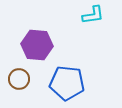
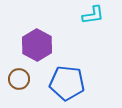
purple hexagon: rotated 24 degrees clockwise
